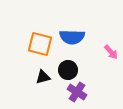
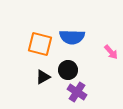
black triangle: rotated 14 degrees counterclockwise
